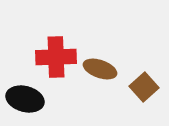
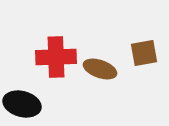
brown square: moved 34 px up; rotated 32 degrees clockwise
black ellipse: moved 3 px left, 5 px down
